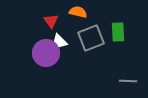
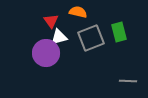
green rectangle: moved 1 px right; rotated 12 degrees counterclockwise
white triangle: moved 5 px up
